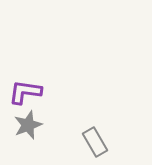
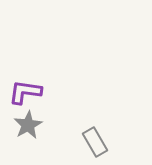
gray star: rotated 8 degrees counterclockwise
